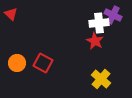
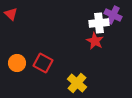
yellow cross: moved 24 px left, 4 px down
